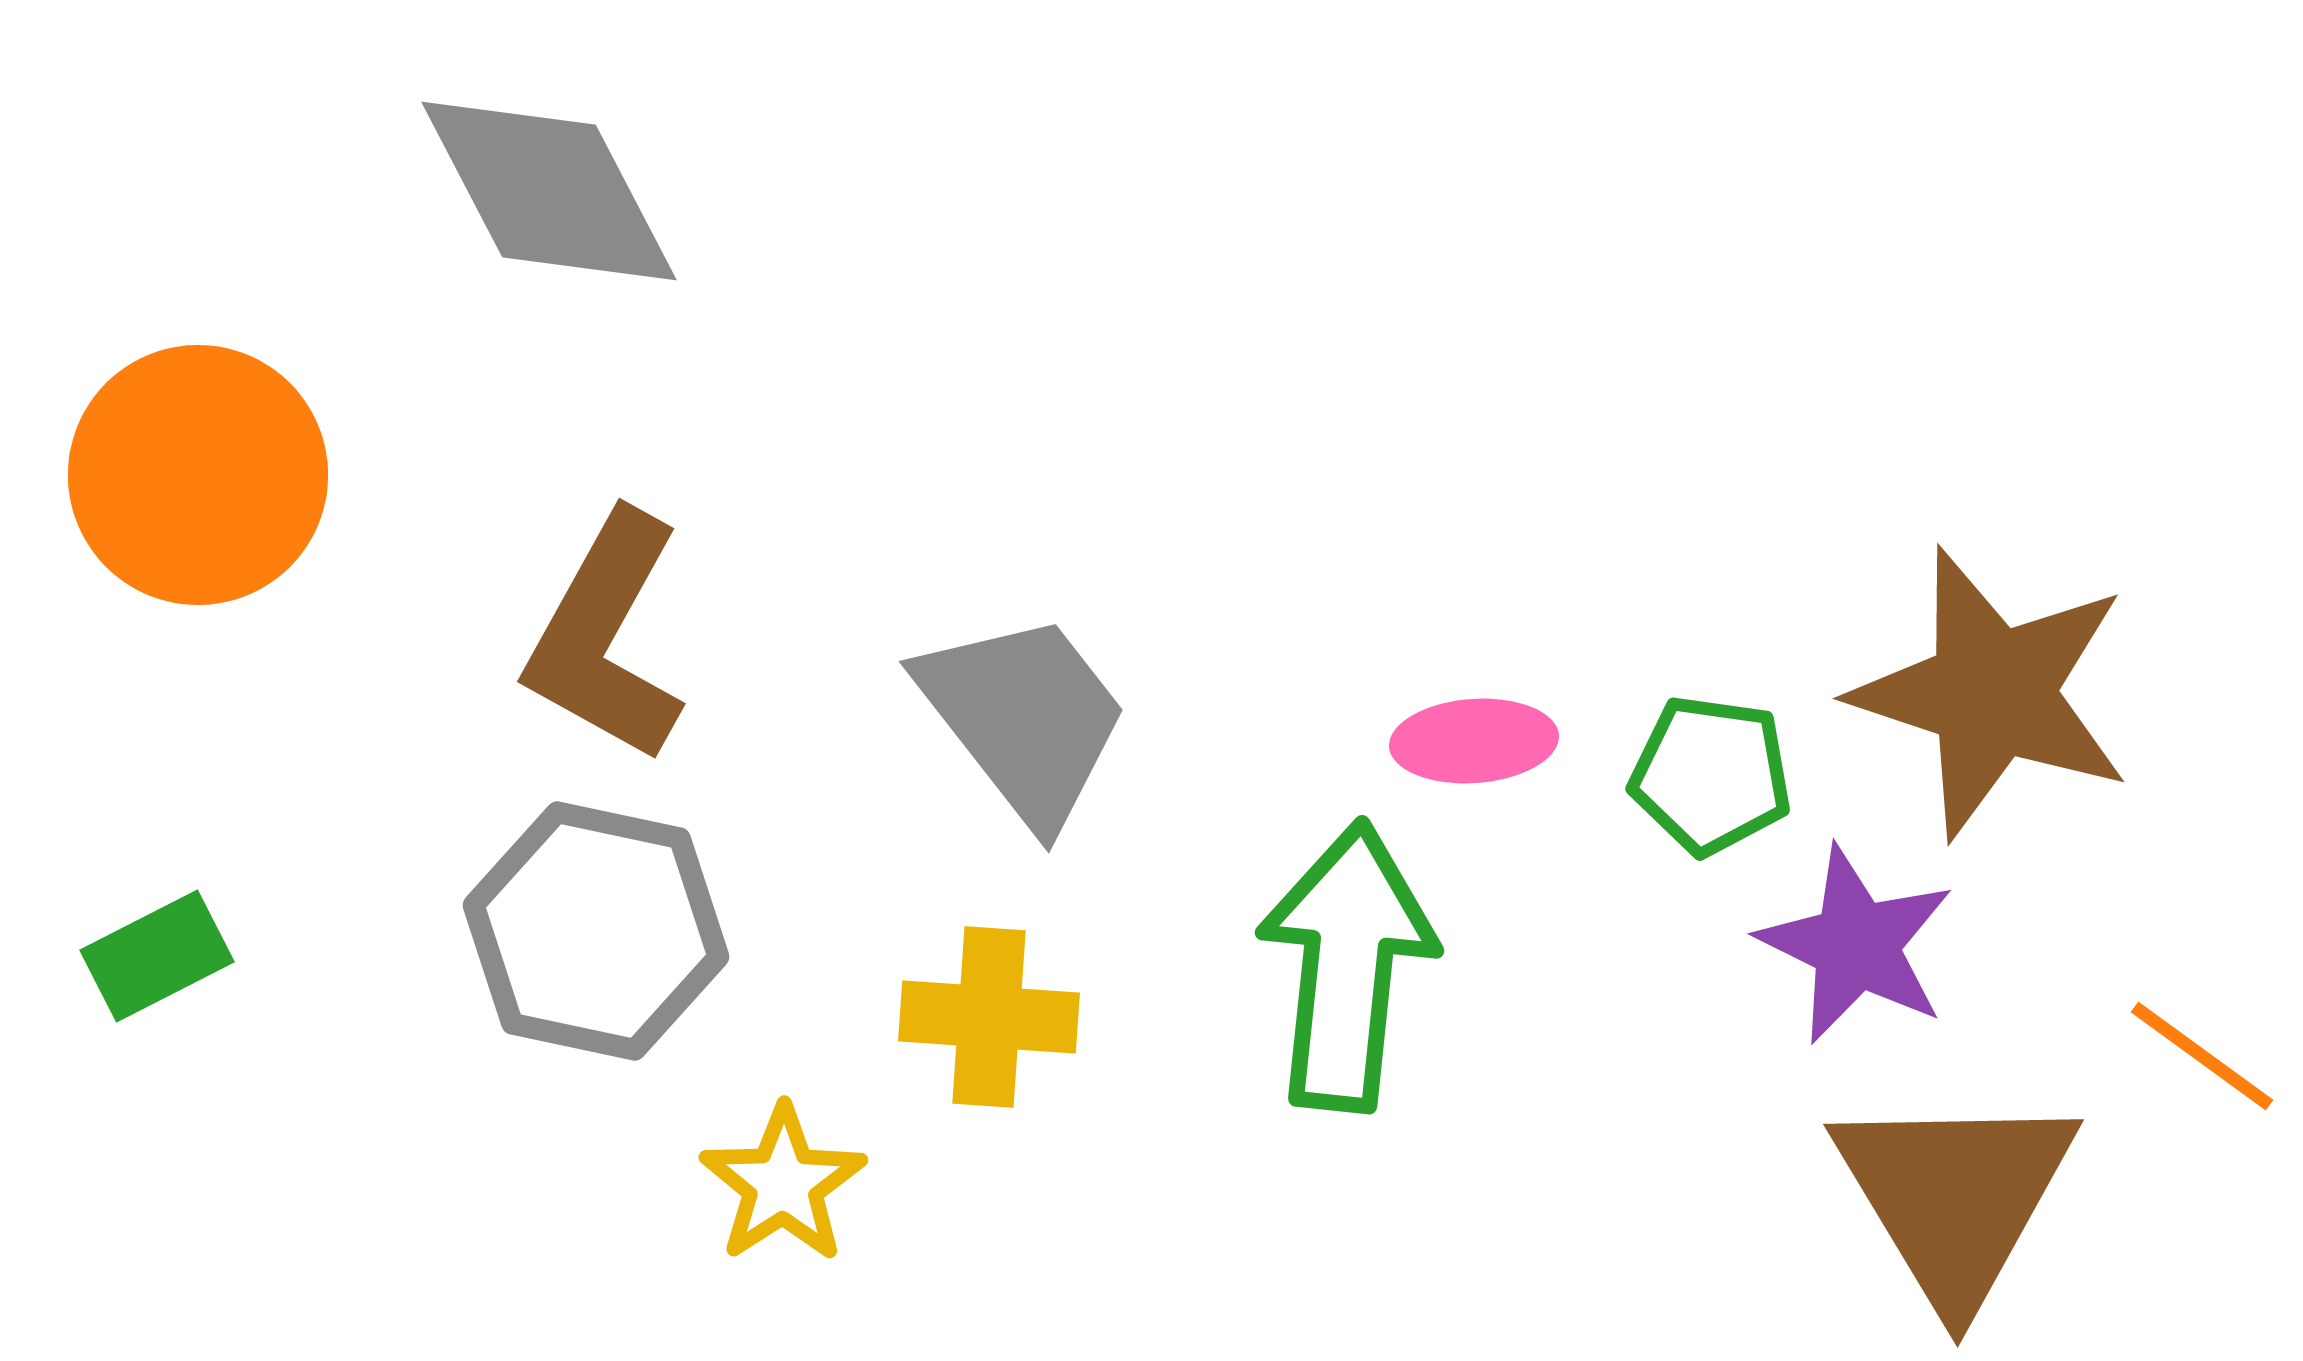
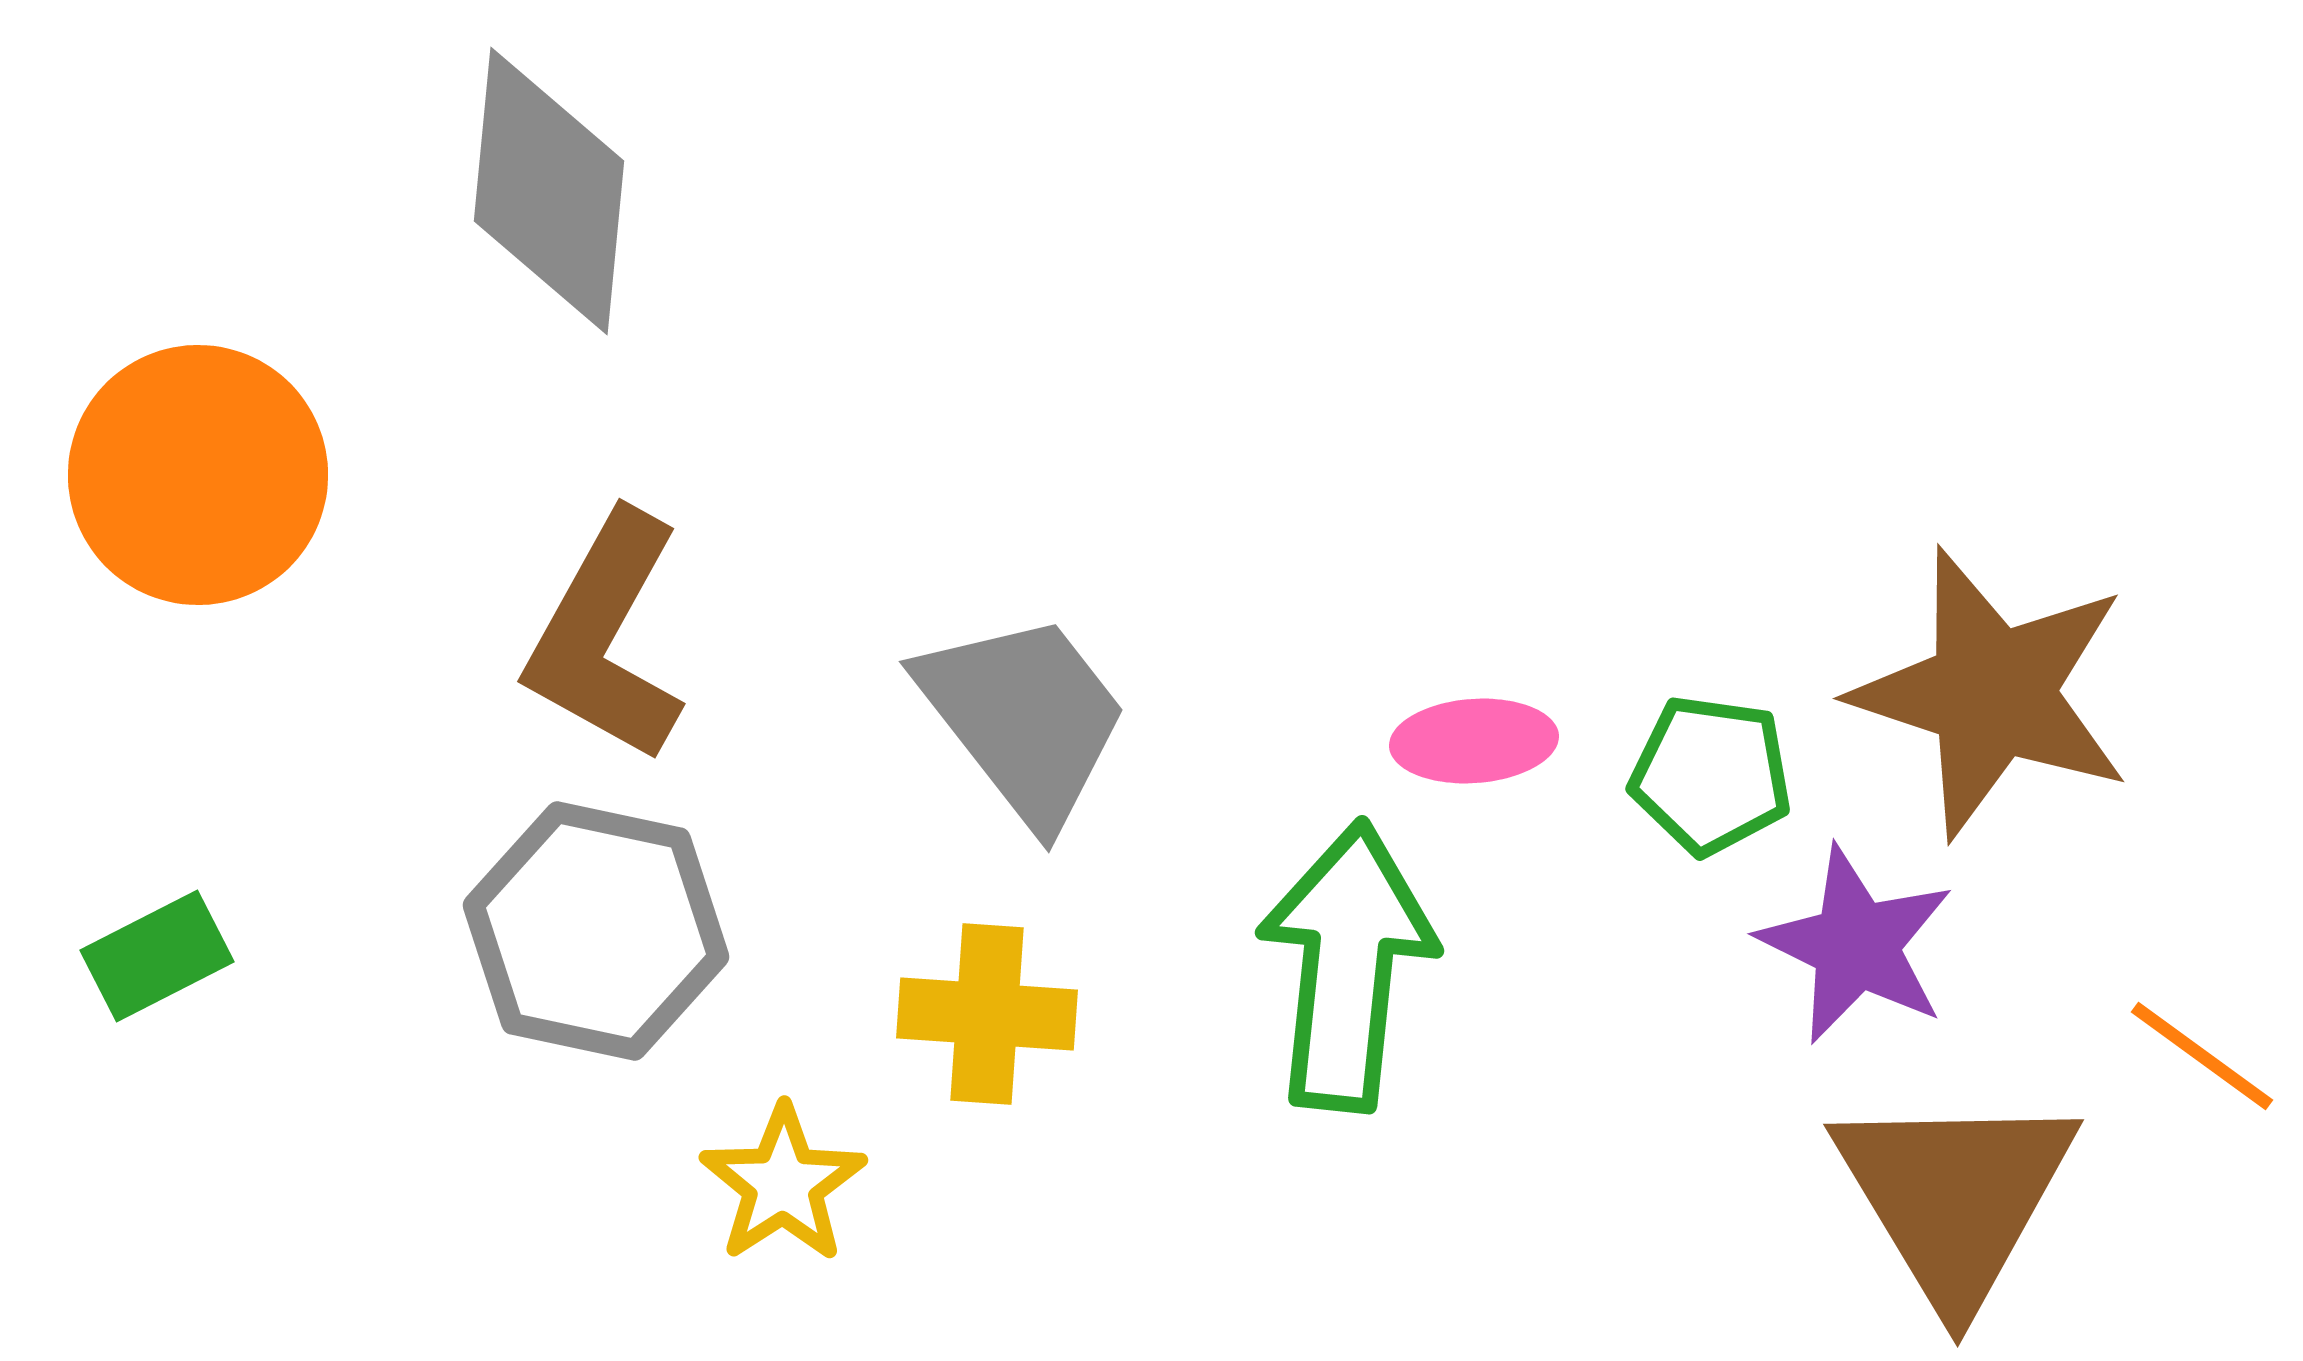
gray diamond: rotated 33 degrees clockwise
yellow cross: moved 2 px left, 3 px up
